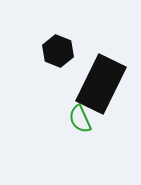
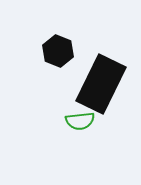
green semicircle: moved 2 px down; rotated 72 degrees counterclockwise
